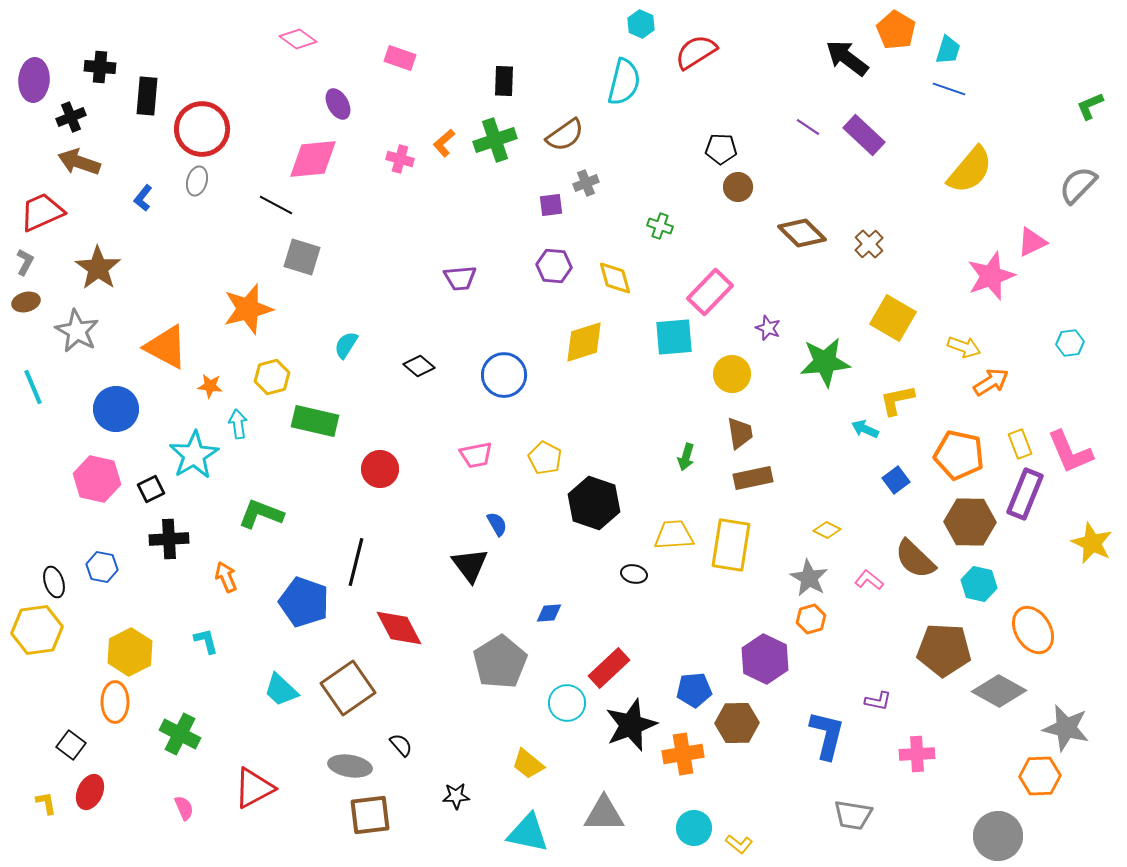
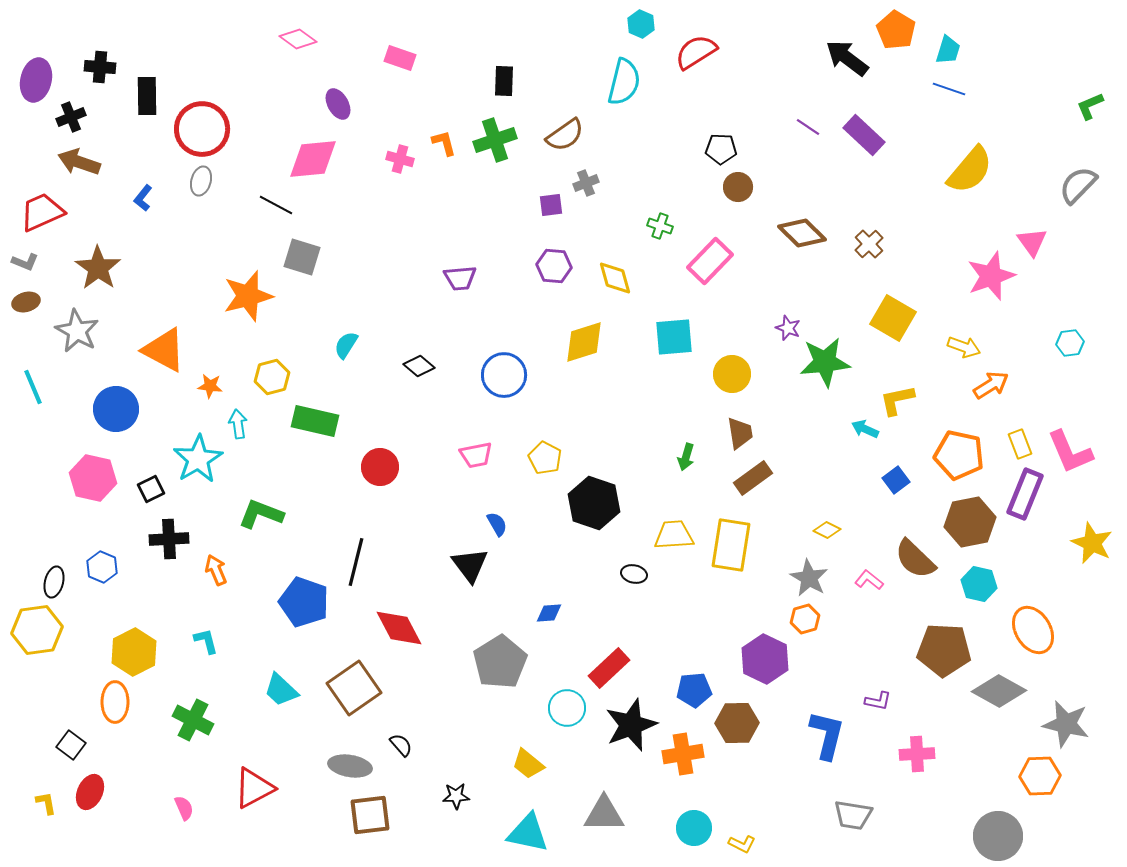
purple ellipse at (34, 80): moved 2 px right; rotated 9 degrees clockwise
black rectangle at (147, 96): rotated 6 degrees counterclockwise
orange L-shape at (444, 143): rotated 116 degrees clockwise
gray ellipse at (197, 181): moved 4 px right
pink triangle at (1032, 242): rotated 40 degrees counterclockwise
gray L-shape at (25, 262): rotated 84 degrees clockwise
pink rectangle at (710, 292): moved 31 px up
orange star at (248, 309): moved 13 px up
purple star at (768, 328): moved 20 px right
orange triangle at (166, 347): moved 2 px left, 3 px down
orange arrow at (991, 382): moved 3 px down
cyan star at (194, 455): moved 4 px right, 4 px down
red circle at (380, 469): moved 2 px up
brown rectangle at (753, 478): rotated 24 degrees counterclockwise
pink hexagon at (97, 479): moved 4 px left, 1 px up
brown hexagon at (970, 522): rotated 12 degrees counterclockwise
blue hexagon at (102, 567): rotated 12 degrees clockwise
orange arrow at (226, 577): moved 10 px left, 7 px up
black ellipse at (54, 582): rotated 32 degrees clockwise
orange hexagon at (811, 619): moved 6 px left
yellow hexagon at (130, 652): moved 4 px right
brown square at (348, 688): moved 6 px right
cyan circle at (567, 703): moved 5 px down
gray star at (1066, 728): moved 4 px up
green cross at (180, 734): moved 13 px right, 14 px up
yellow L-shape at (739, 844): moved 3 px right; rotated 12 degrees counterclockwise
